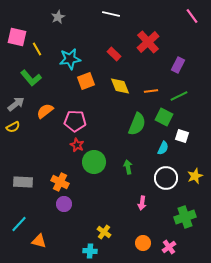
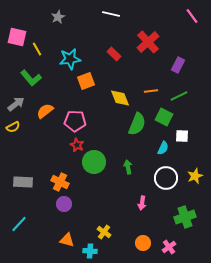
yellow diamond: moved 12 px down
white square: rotated 16 degrees counterclockwise
orange triangle: moved 28 px right, 1 px up
